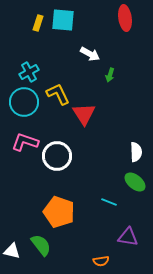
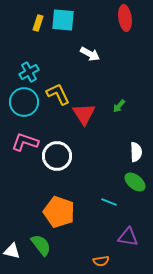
green arrow: moved 9 px right, 31 px down; rotated 24 degrees clockwise
